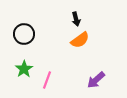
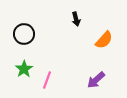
orange semicircle: moved 24 px right; rotated 12 degrees counterclockwise
